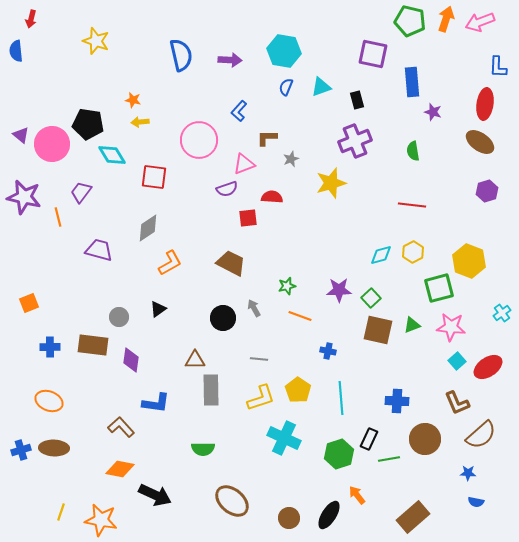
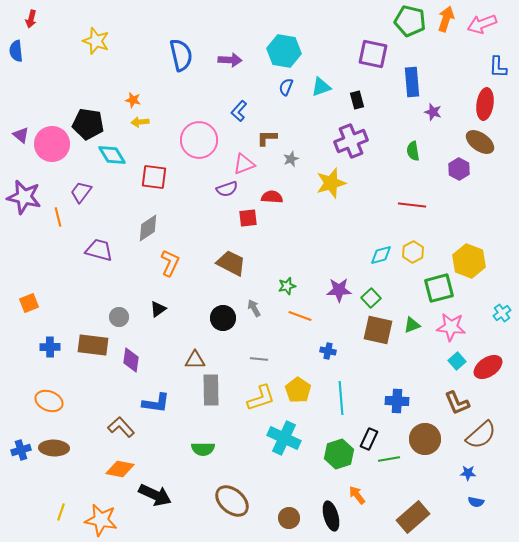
pink arrow at (480, 22): moved 2 px right, 2 px down
purple cross at (355, 141): moved 4 px left
purple hexagon at (487, 191): moved 28 px left, 22 px up; rotated 15 degrees counterclockwise
orange L-shape at (170, 263): rotated 36 degrees counterclockwise
black ellipse at (329, 515): moved 2 px right, 1 px down; rotated 48 degrees counterclockwise
